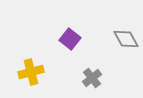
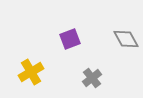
purple square: rotated 30 degrees clockwise
yellow cross: rotated 15 degrees counterclockwise
